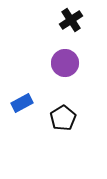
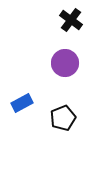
black cross: rotated 20 degrees counterclockwise
black pentagon: rotated 10 degrees clockwise
